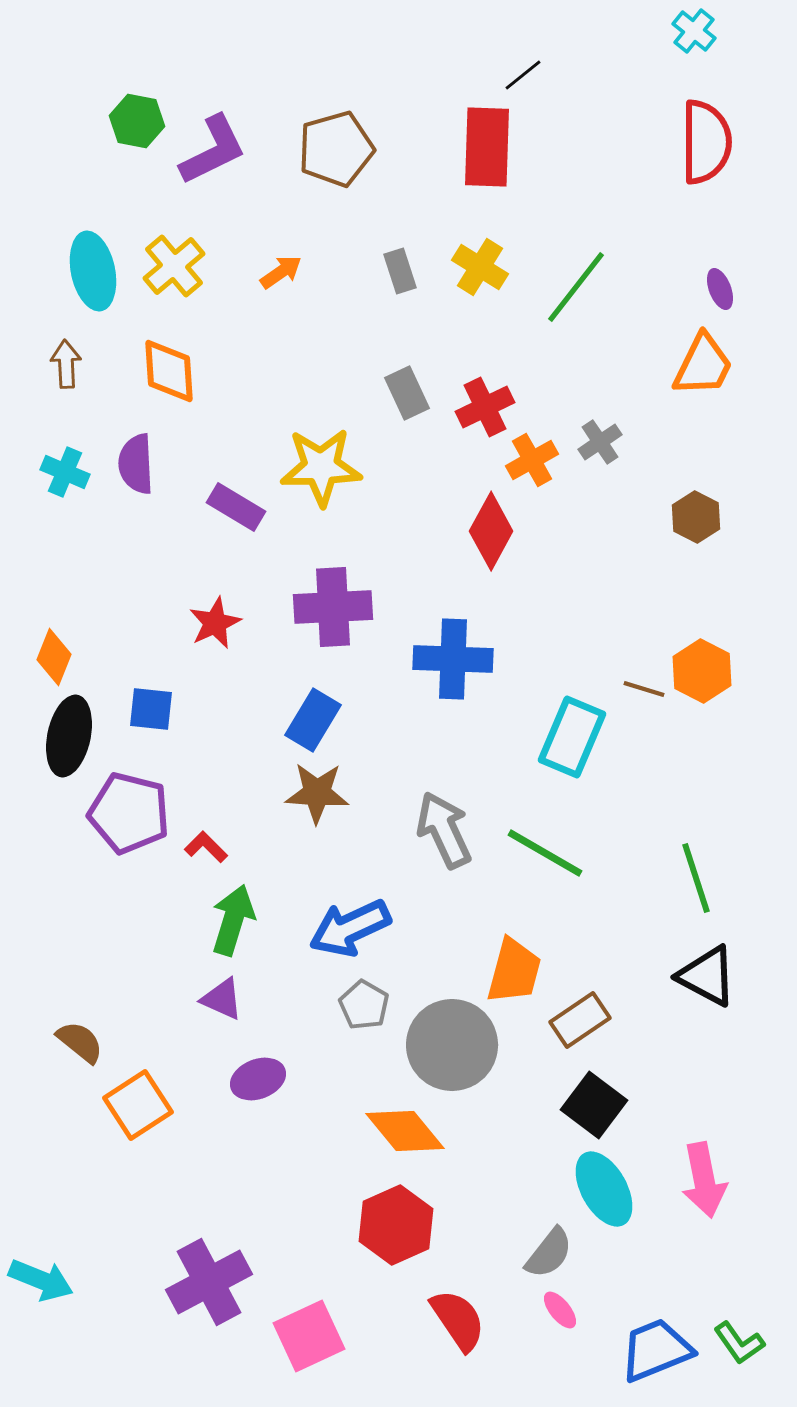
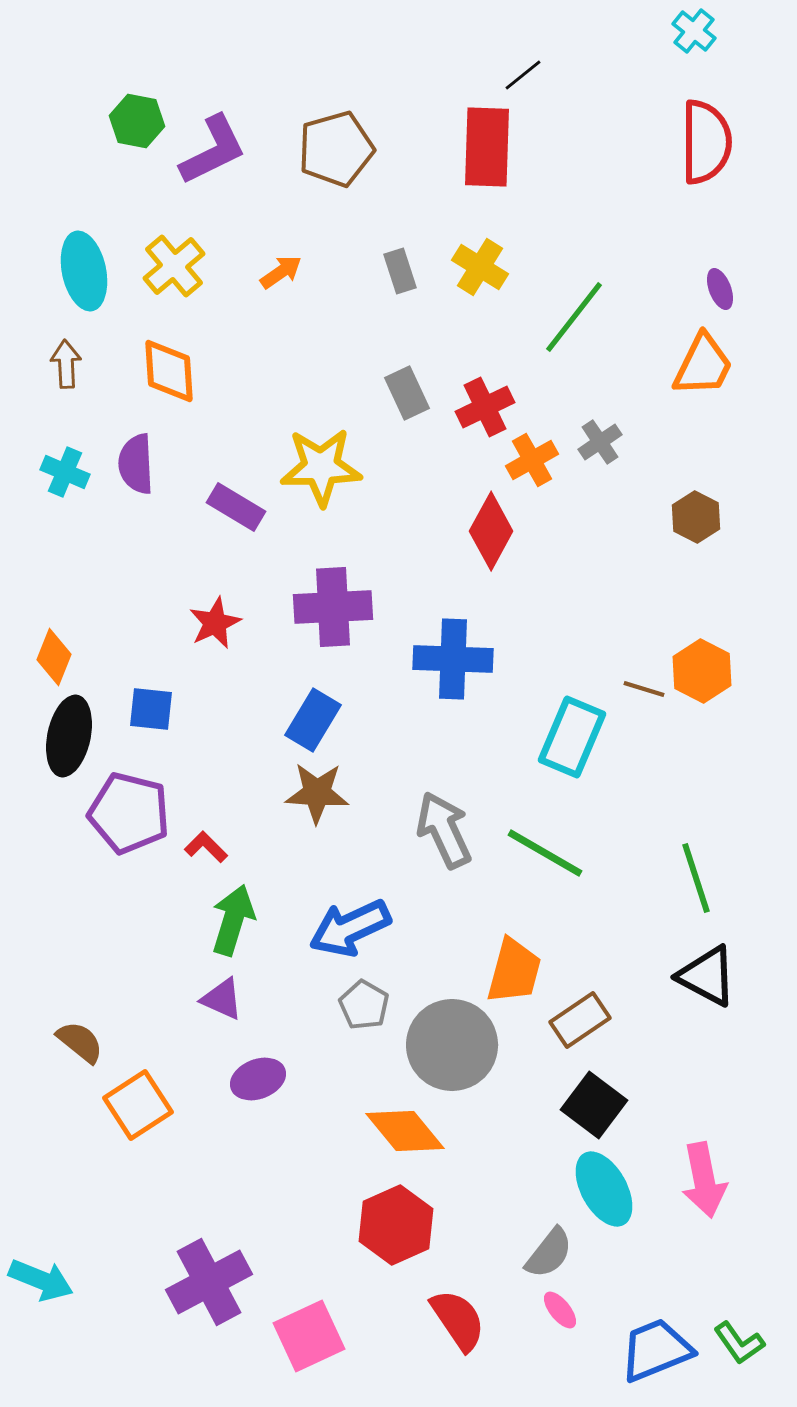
cyan ellipse at (93, 271): moved 9 px left
green line at (576, 287): moved 2 px left, 30 px down
